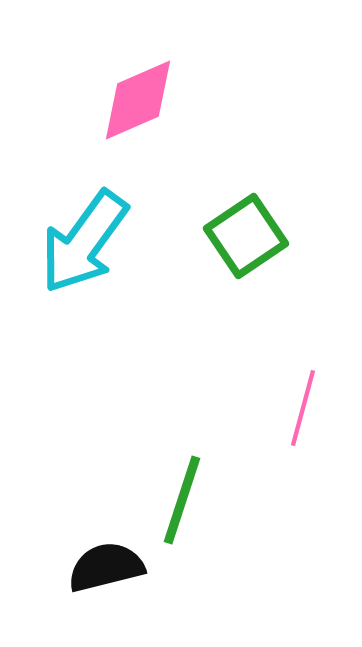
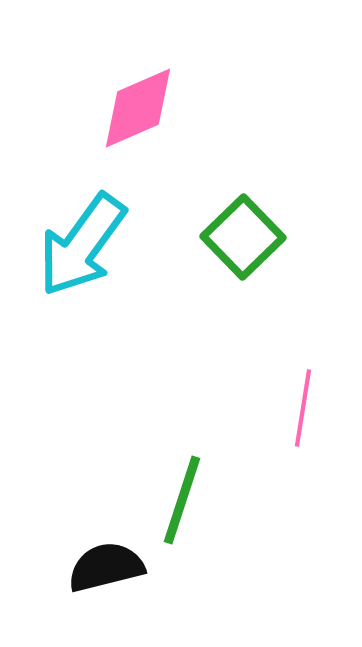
pink diamond: moved 8 px down
green square: moved 3 px left, 1 px down; rotated 10 degrees counterclockwise
cyan arrow: moved 2 px left, 3 px down
pink line: rotated 6 degrees counterclockwise
